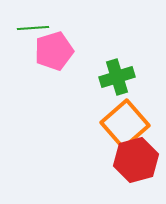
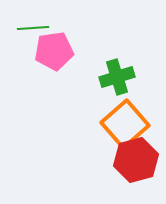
pink pentagon: rotated 9 degrees clockwise
